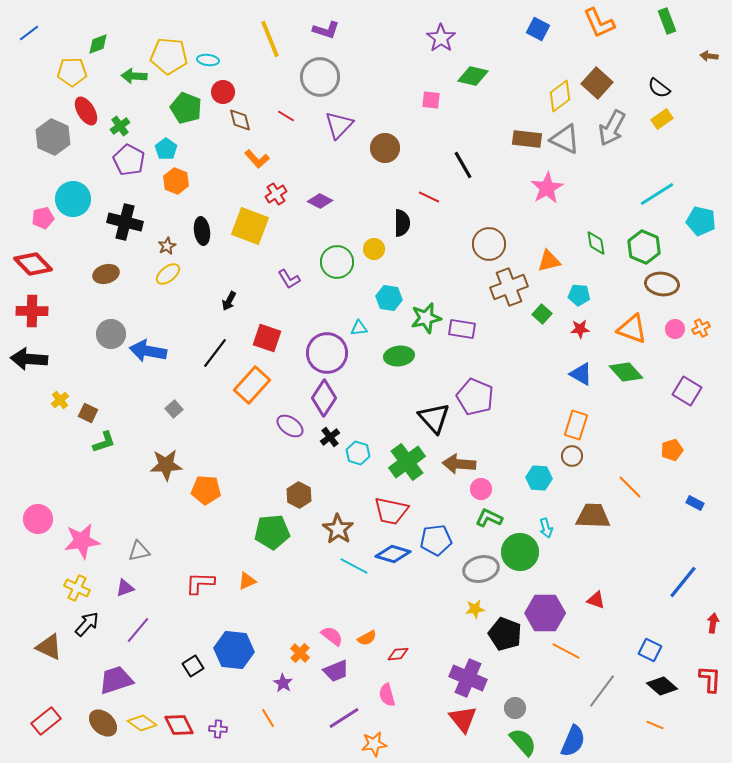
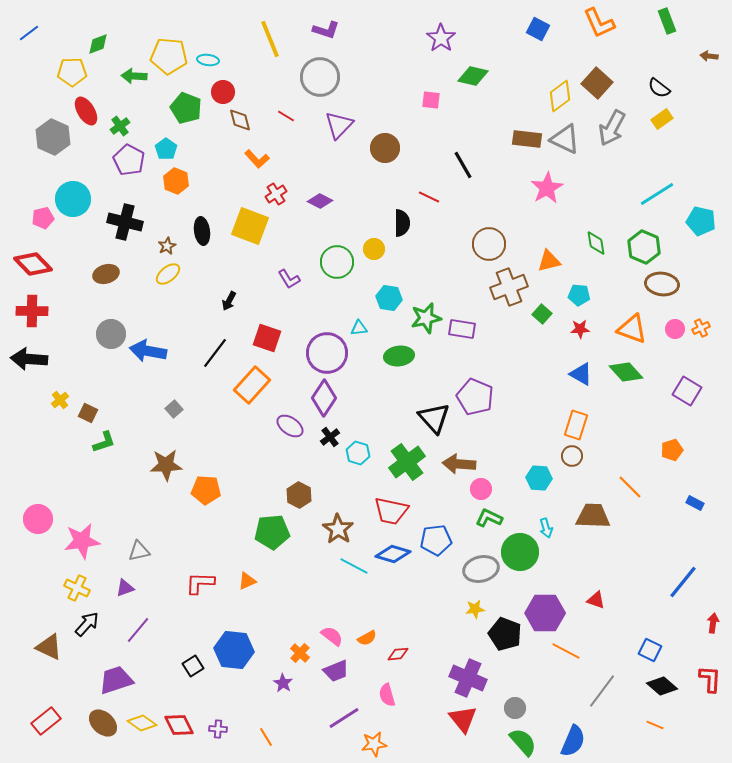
orange line at (268, 718): moved 2 px left, 19 px down
